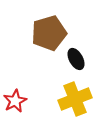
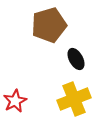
brown pentagon: moved 8 px up
yellow cross: moved 1 px left
